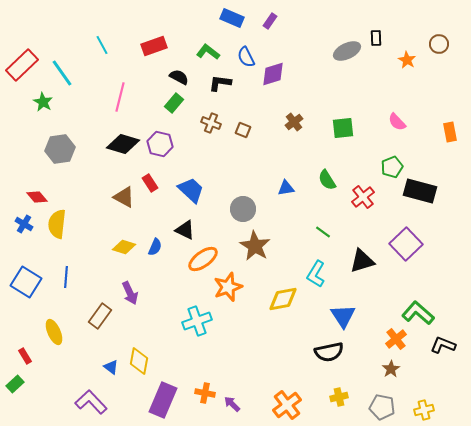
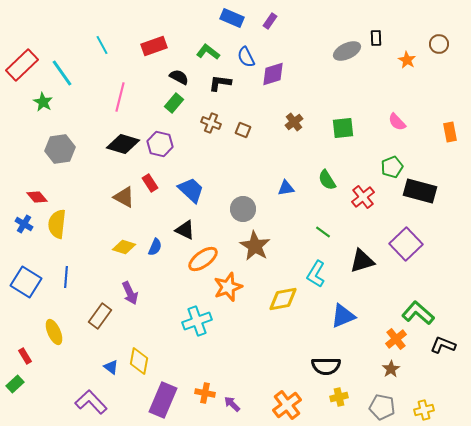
blue triangle at (343, 316): rotated 40 degrees clockwise
black semicircle at (329, 352): moved 3 px left, 14 px down; rotated 12 degrees clockwise
